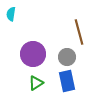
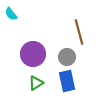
cyan semicircle: rotated 48 degrees counterclockwise
